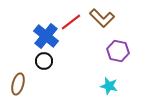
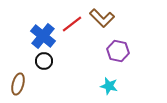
red line: moved 1 px right, 2 px down
blue cross: moved 3 px left
